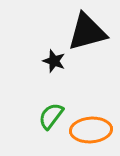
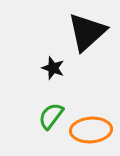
black triangle: rotated 27 degrees counterclockwise
black star: moved 1 px left, 7 px down
